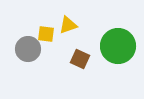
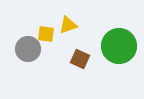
green circle: moved 1 px right
